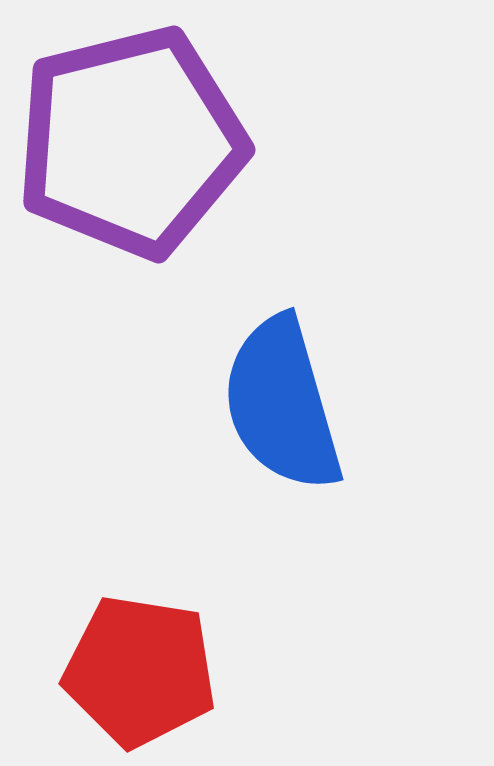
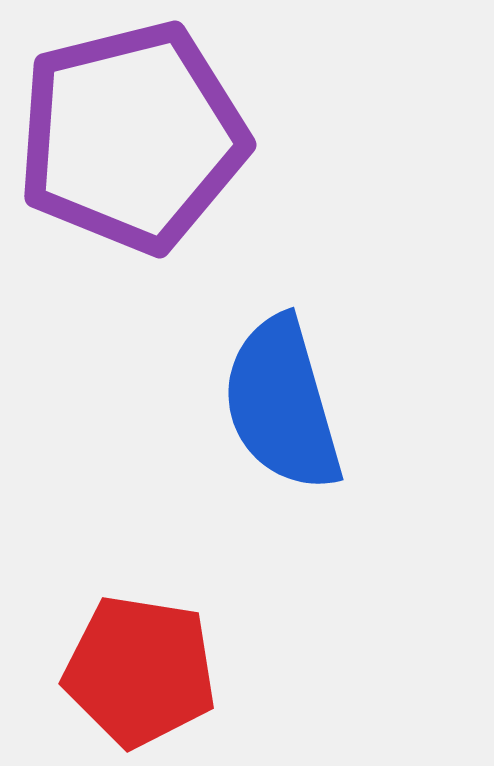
purple pentagon: moved 1 px right, 5 px up
